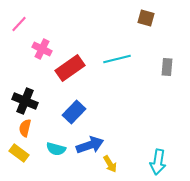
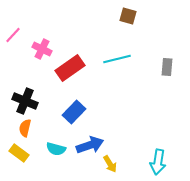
brown square: moved 18 px left, 2 px up
pink line: moved 6 px left, 11 px down
